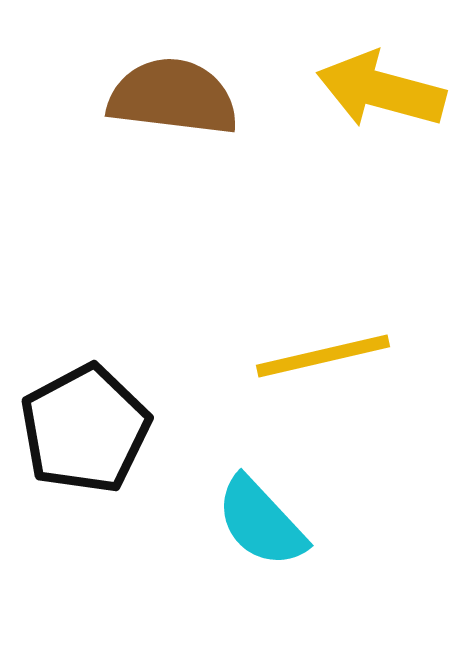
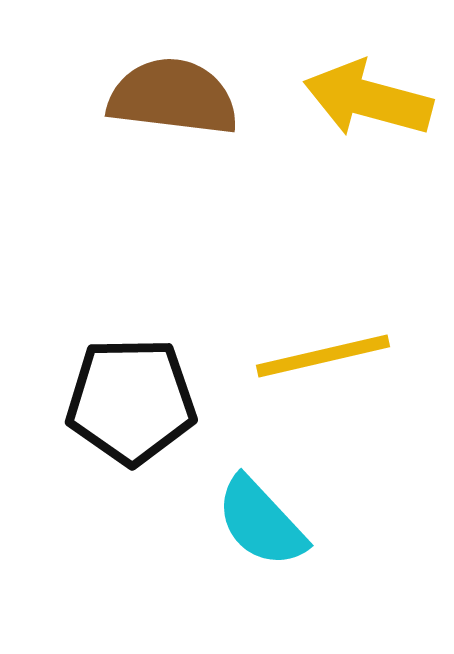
yellow arrow: moved 13 px left, 9 px down
black pentagon: moved 46 px right, 28 px up; rotated 27 degrees clockwise
